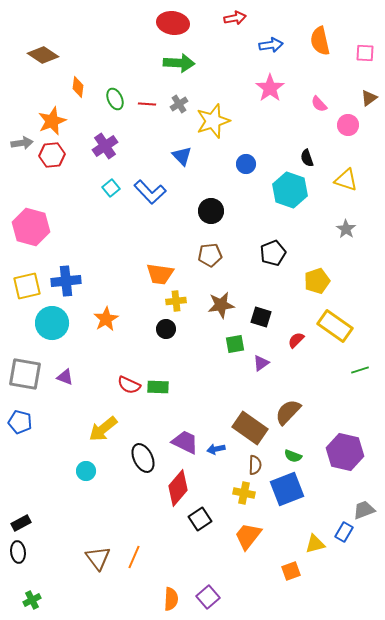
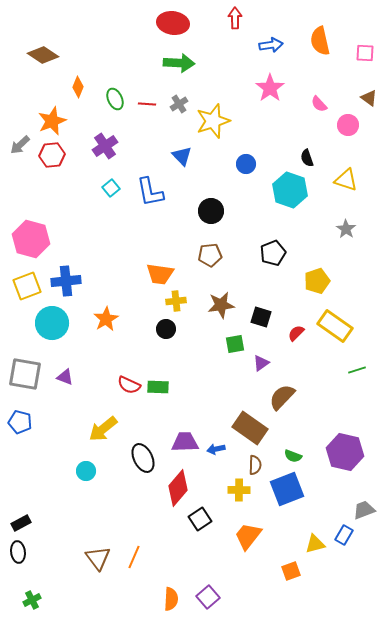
red arrow at (235, 18): rotated 80 degrees counterclockwise
orange diamond at (78, 87): rotated 15 degrees clockwise
brown triangle at (369, 98): rotated 48 degrees counterclockwise
gray arrow at (22, 143): moved 2 px left, 2 px down; rotated 145 degrees clockwise
blue L-shape at (150, 192): rotated 32 degrees clockwise
pink hexagon at (31, 227): moved 12 px down
yellow square at (27, 286): rotated 8 degrees counterclockwise
red semicircle at (296, 340): moved 7 px up
green line at (360, 370): moved 3 px left
brown semicircle at (288, 412): moved 6 px left, 15 px up
purple trapezoid at (185, 442): rotated 28 degrees counterclockwise
yellow cross at (244, 493): moved 5 px left, 3 px up; rotated 10 degrees counterclockwise
blue rectangle at (344, 532): moved 3 px down
